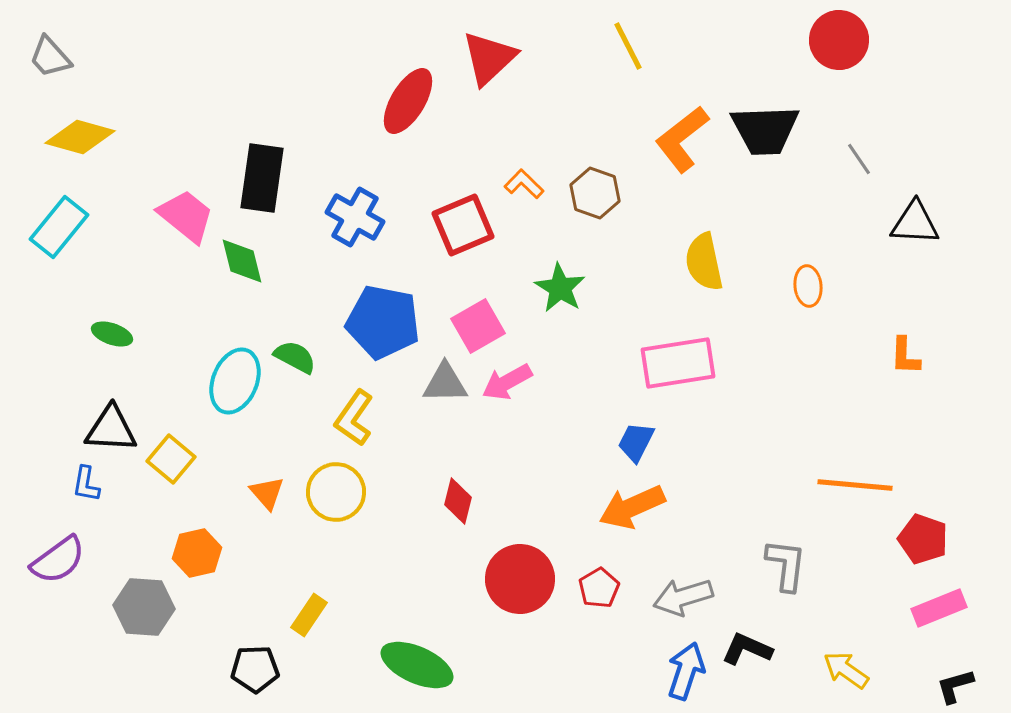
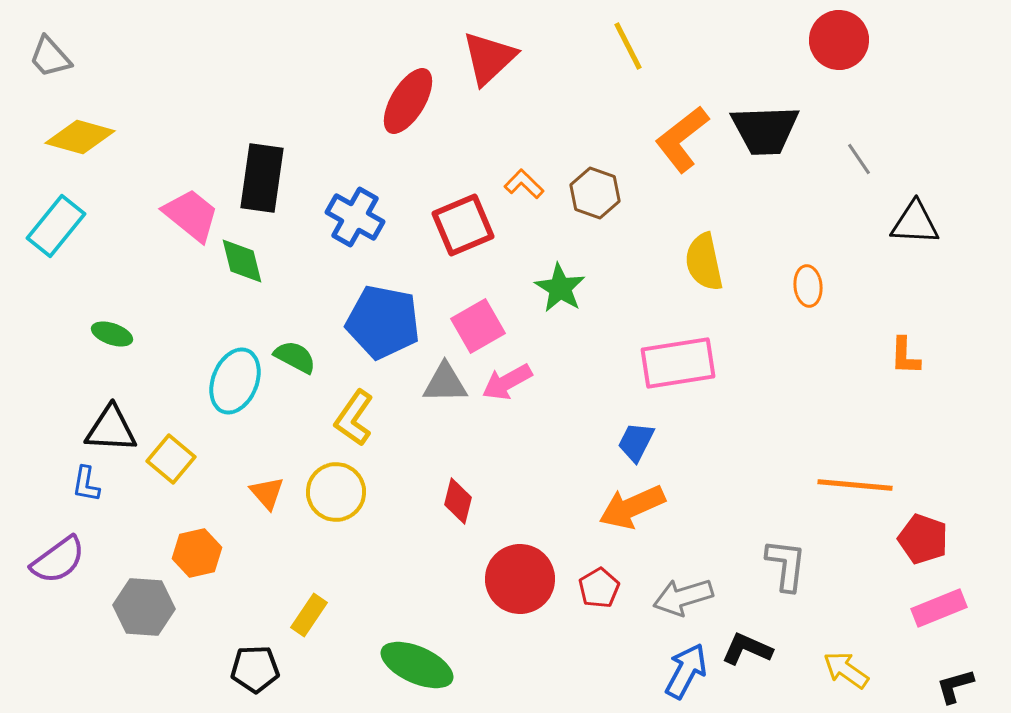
pink trapezoid at (186, 216): moved 5 px right, 1 px up
cyan rectangle at (59, 227): moved 3 px left, 1 px up
blue arrow at (686, 671): rotated 10 degrees clockwise
